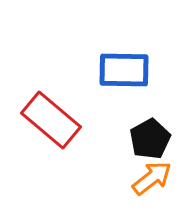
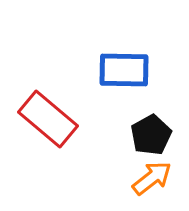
red rectangle: moved 3 px left, 1 px up
black pentagon: moved 1 px right, 4 px up
